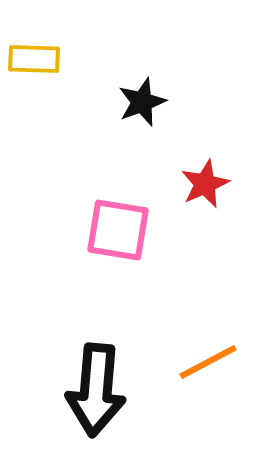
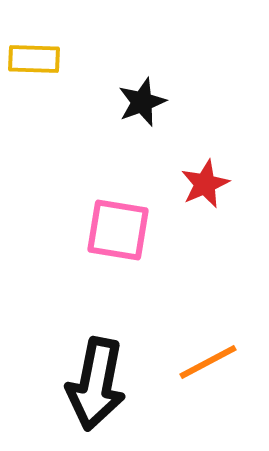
black arrow: moved 6 px up; rotated 6 degrees clockwise
